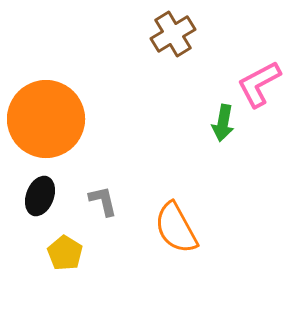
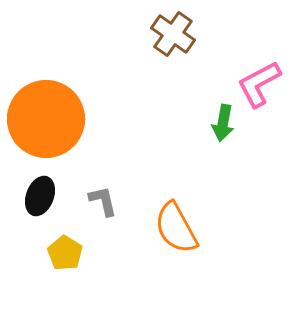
brown cross: rotated 24 degrees counterclockwise
